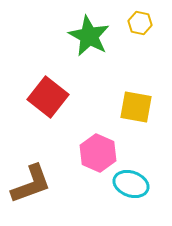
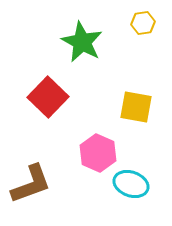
yellow hexagon: moved 3 px right; rotated 20 degrees counterclockwise
green star: moved 7 px left, 6 px down
red square: rotated 6 degrees clockwise
